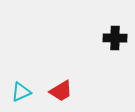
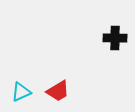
red trapezoid: moved 3 px left
